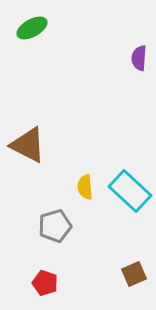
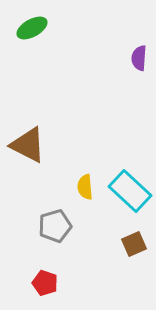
brown square: moved 30 px up
